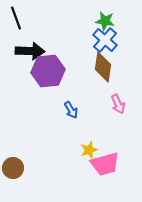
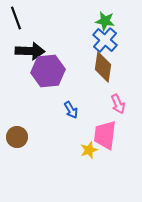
pink trapezoid: moved 29 px up; rotated 112 degrees clockwise
brown circle: moved 4 px right, 31 px up
